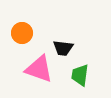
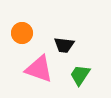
black trapezoid: moved 1 px right, 3 px up
green trapezoid: rotated 25 degrees clockwise
